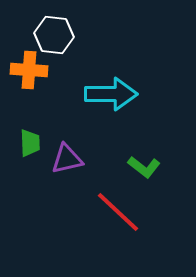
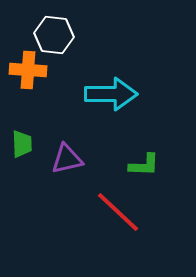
orange cross: moved 1 px left
green trapezoid: moved 8 px left, 1 px down
green L-shape: moved 2 px up; rotated 36 degrees counterclockwise
